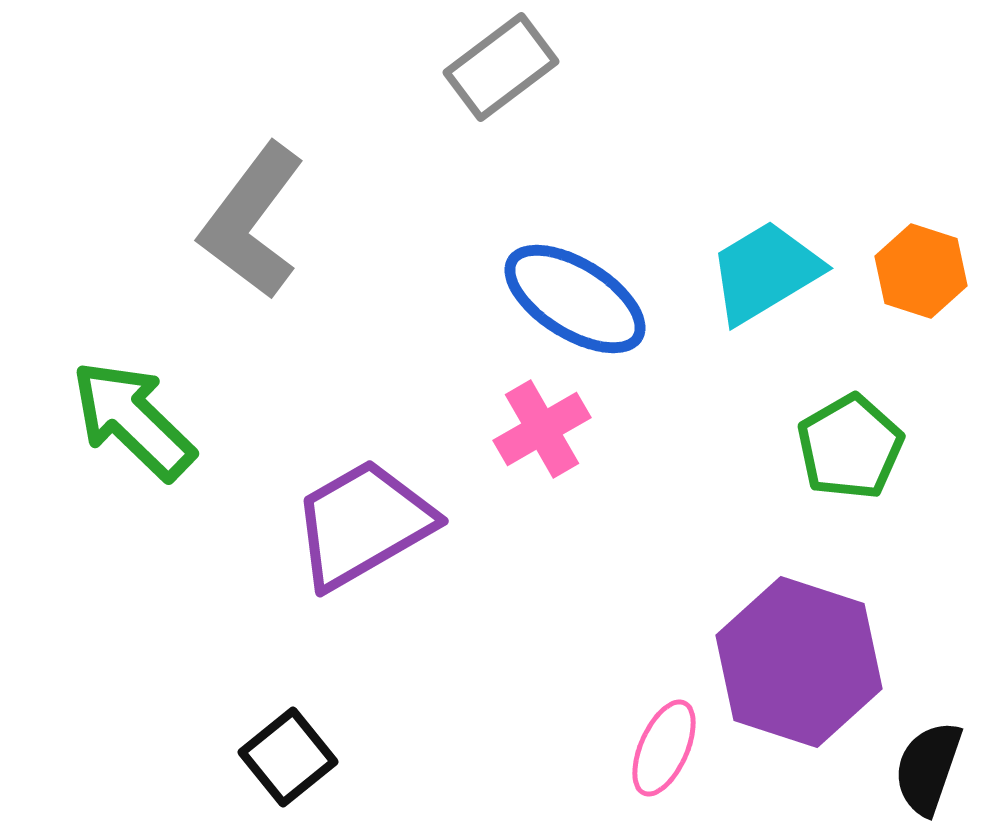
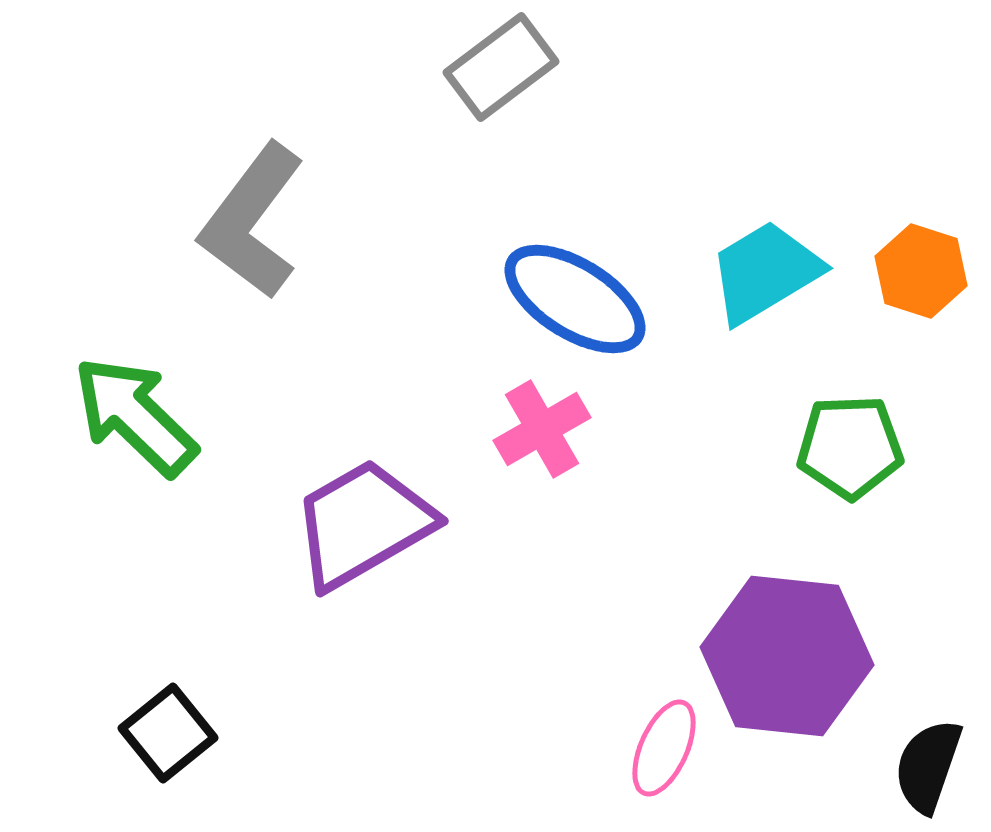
green arrow: moved 2 px right, 4 px up
green pentagon: rotated 28 degrees clockwise
purple hexagon: moved 12 px left, 6 px up; rotated 12 degrees counterclockwise
black square: moved 120 px left, 24 px up
black semicircle: moved 2 px up
